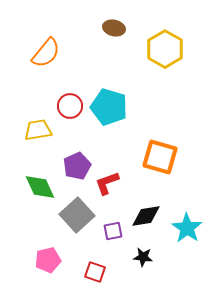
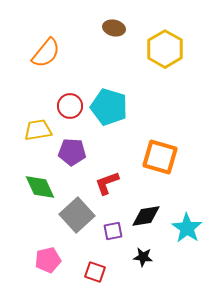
purple pentagon: moved 5 px left, 14 px up; rotated 28 degrees clockwise
